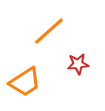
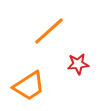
orange trapezoid: moved 4 px right, 4 px down
